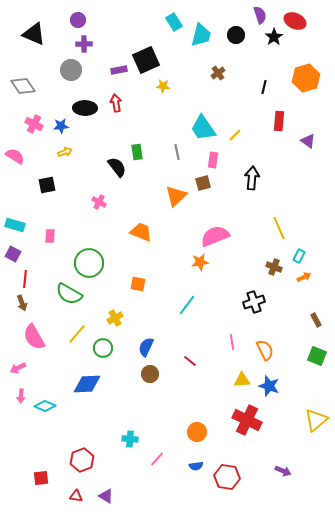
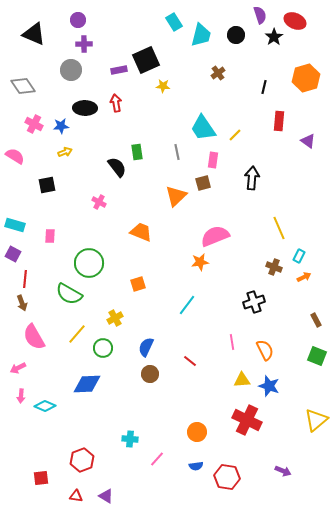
orange square at (138, 284): rotated 28 degrees counterclockwise
